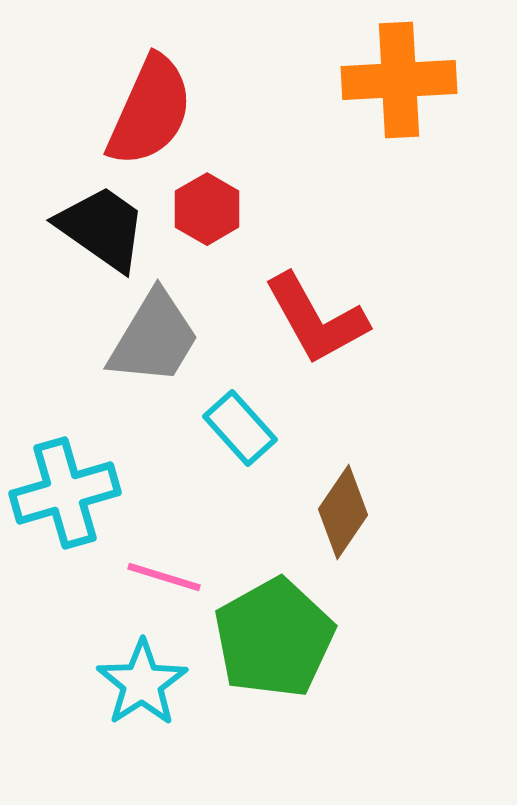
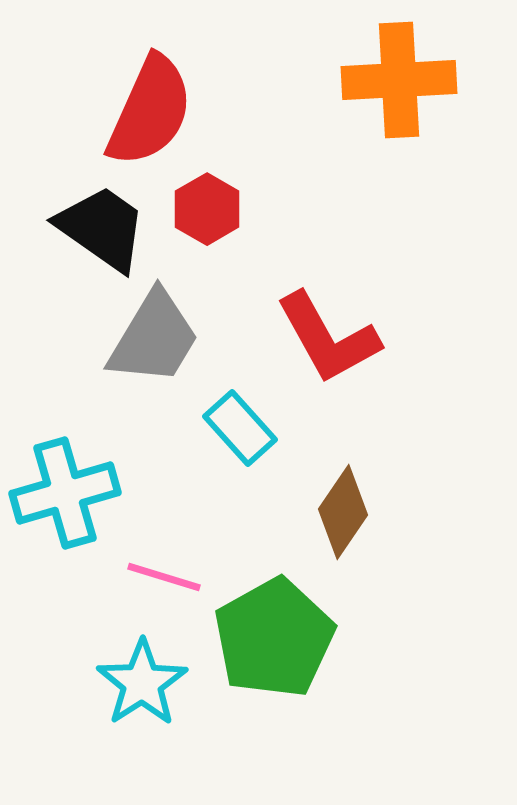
red L-shape: moved 12 px right, 19 px down
